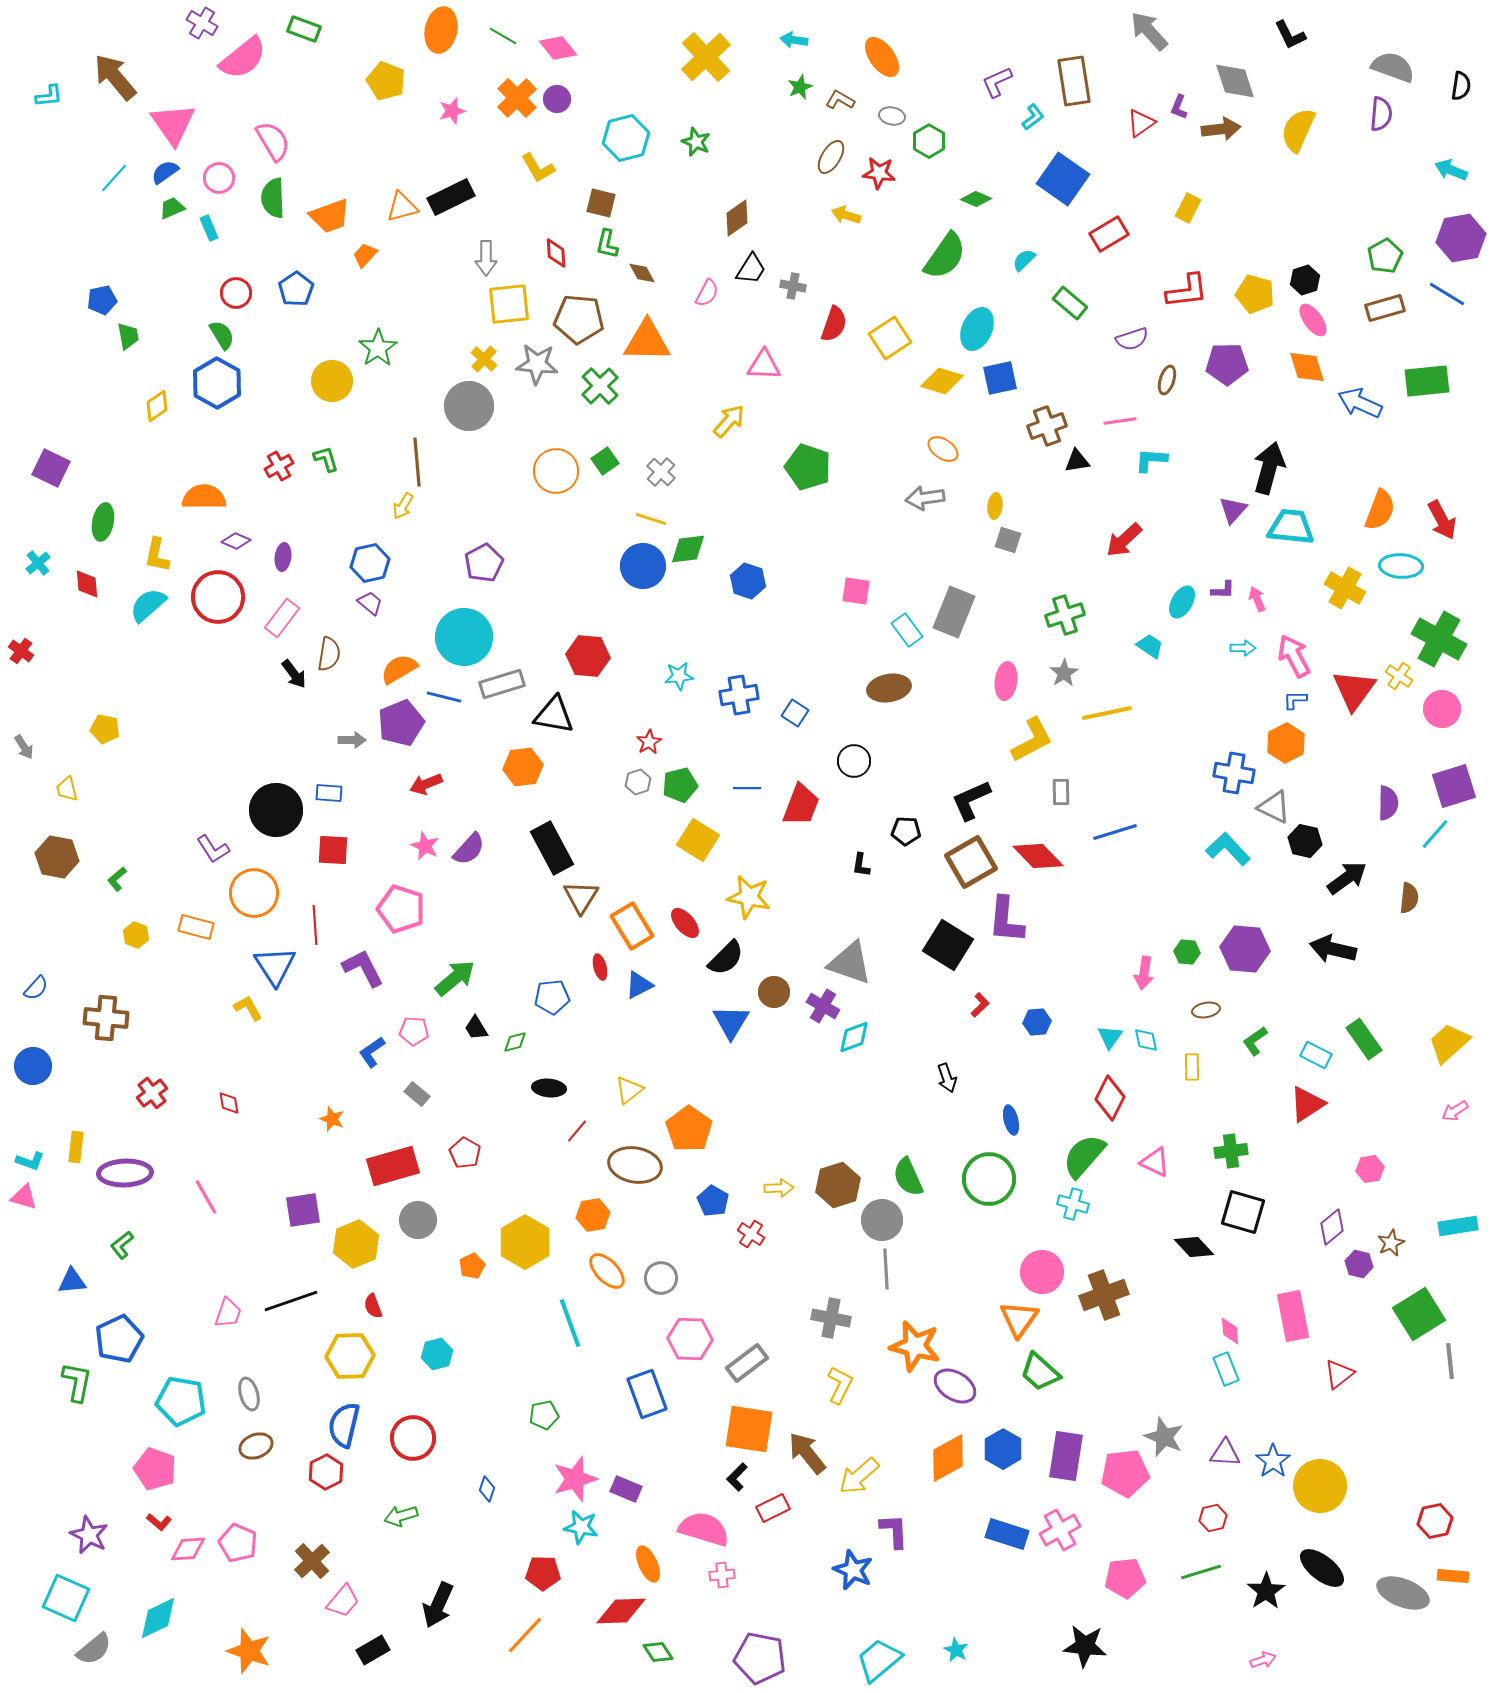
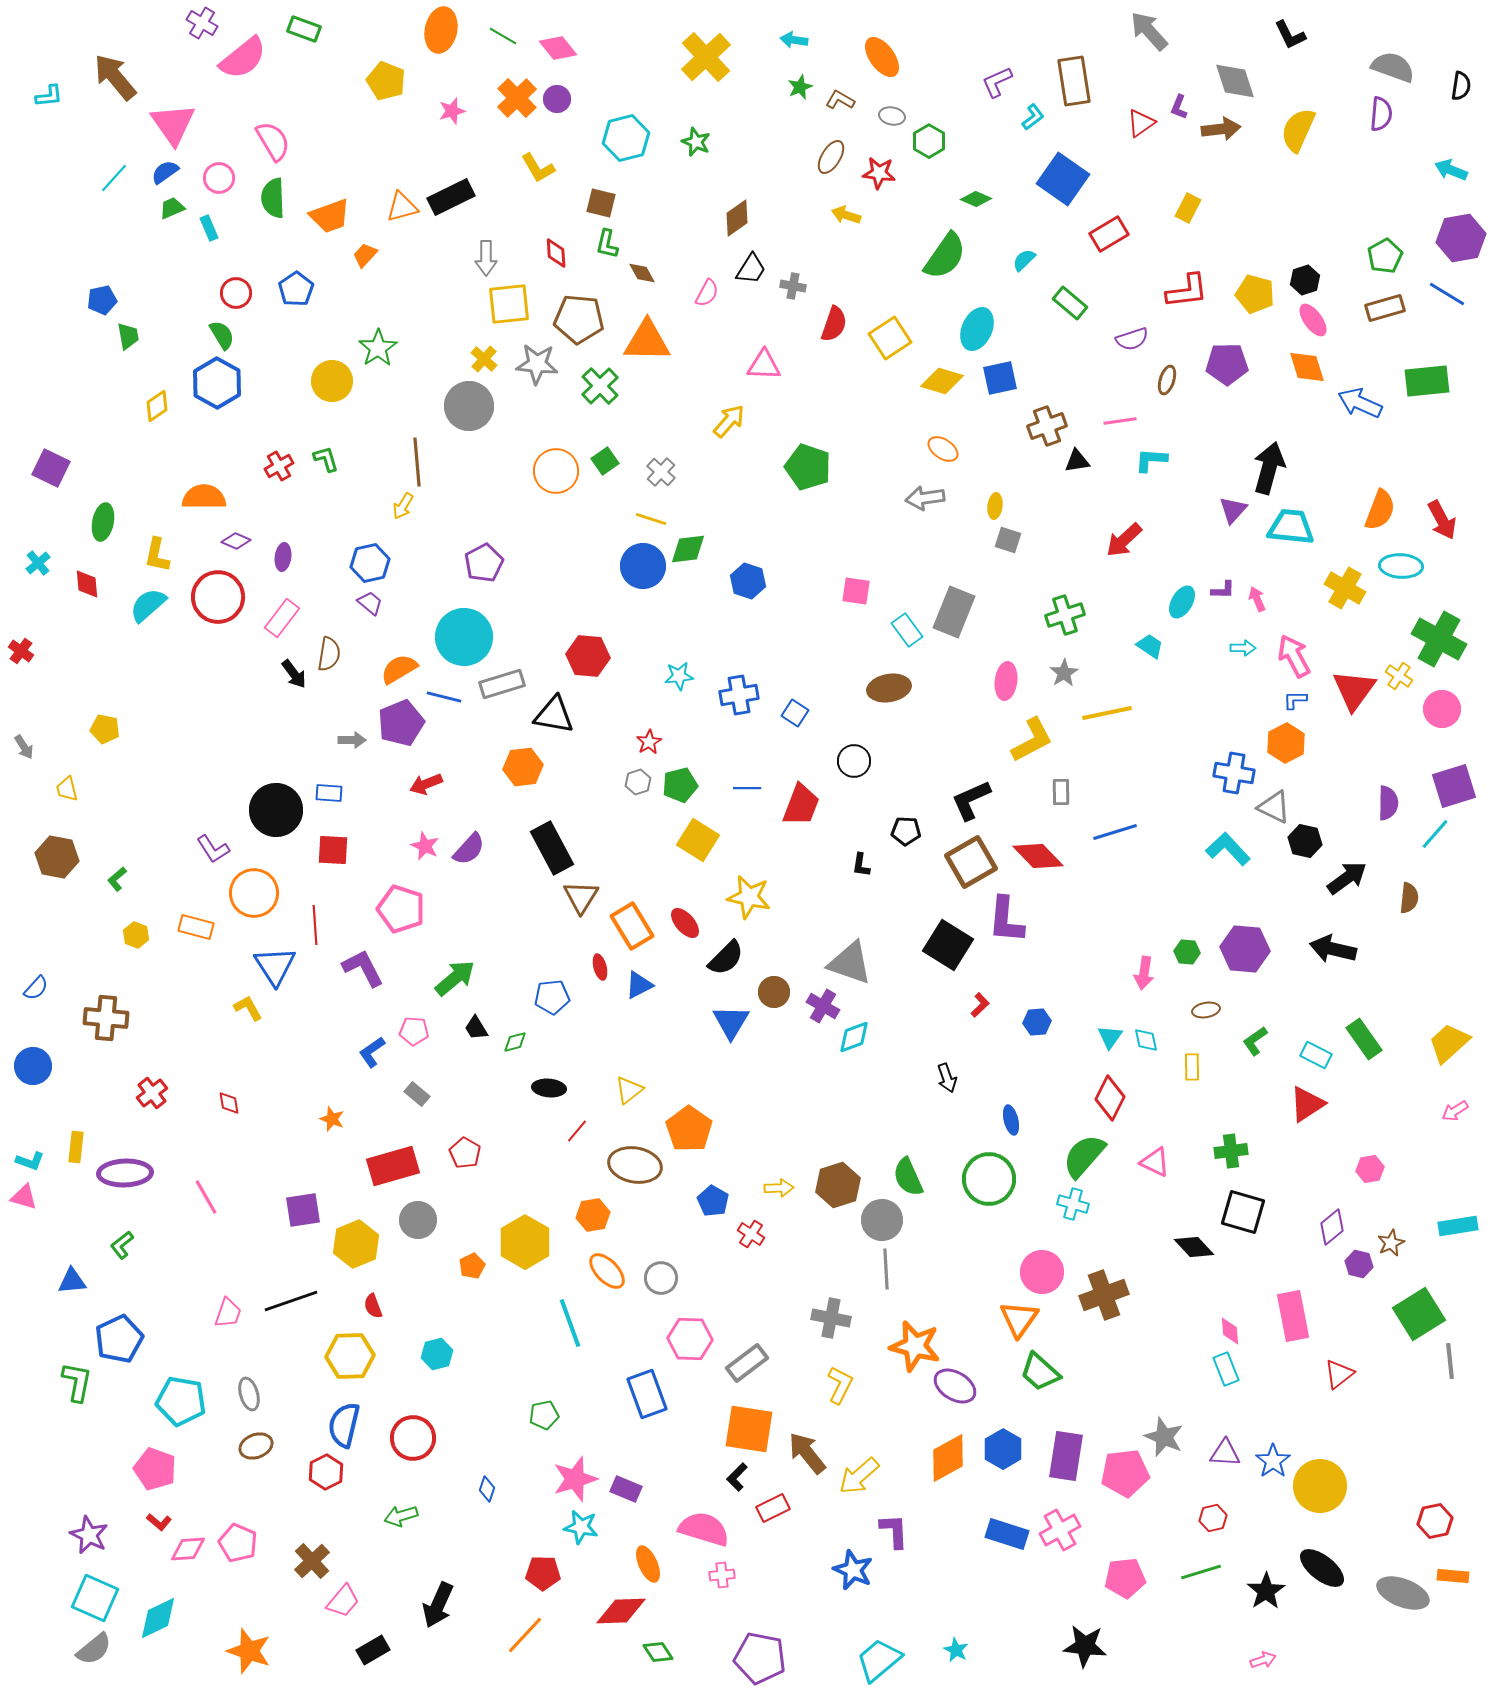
cyan square at (66, 1598): moved 29 px right
